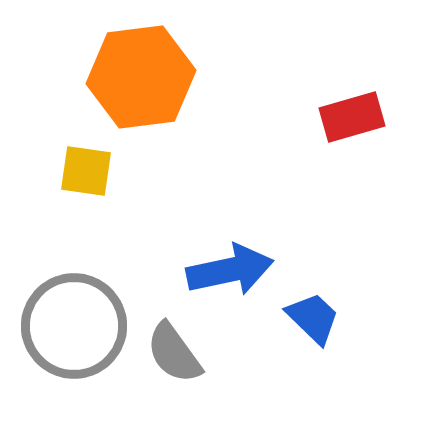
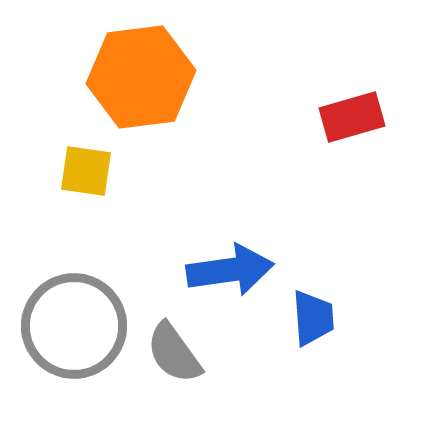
blue arrow: rotated 4 degrees clockwise
blue trapezoid: rotated 42 degrees clockwise
